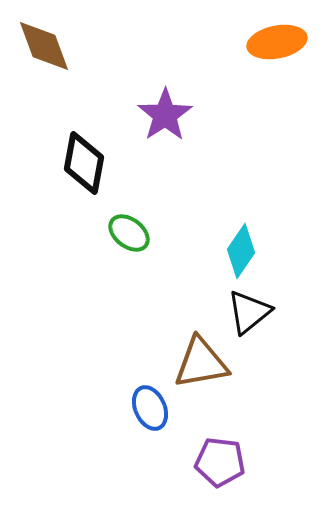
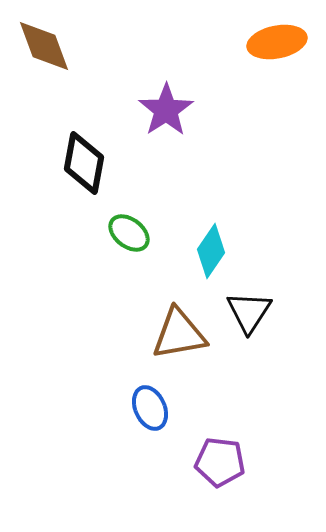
purple star: moved 1 px right, 5 px up
cyan diamond: moved 30 px left
black triangle: rotated 18 degrees counterclockwise
brown triangle: moved 22 px left, 29 px up
